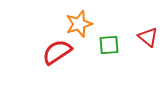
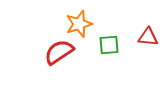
red triangle: rotated 35 degrees counterclockwise
red semicircle: moved 2 px right
